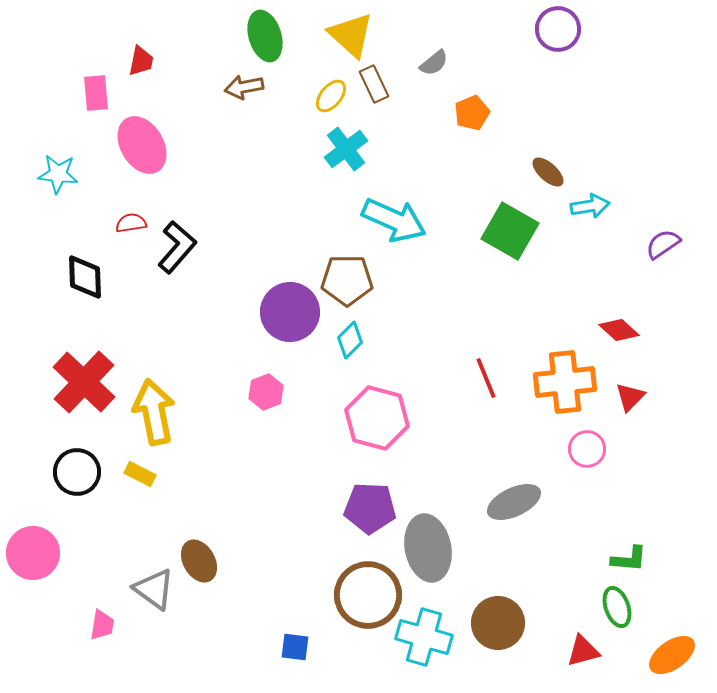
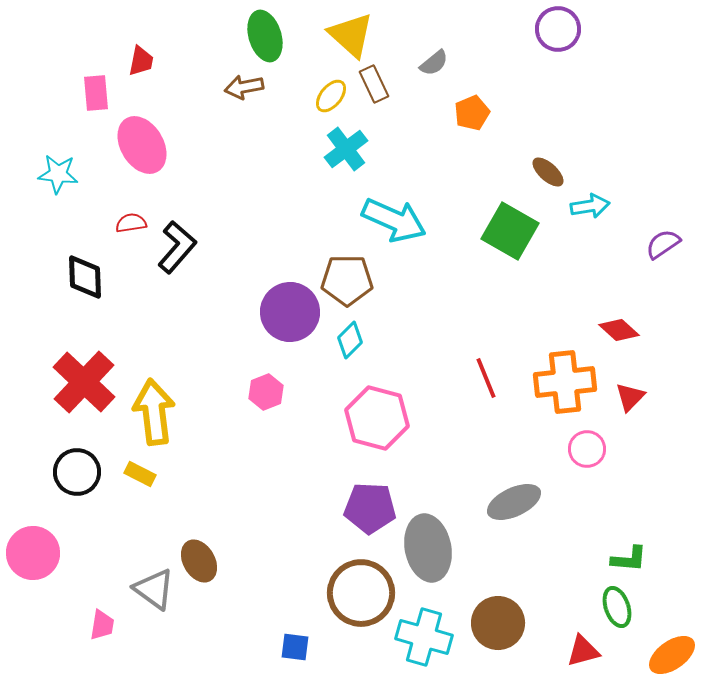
yellow arrow at (154, 412): rotated 4 degrees clockwise
brown circle at (368, 595): moved 7 px left, 2 px up
